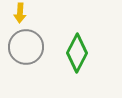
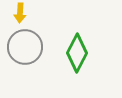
gray circle: moved 1 px left
